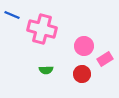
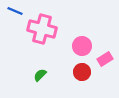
blue line: moved 3 px right, 4 px up
pink circle: moved 2 px left
green semicircle: moved 6 px left, 5 px down; rotated 136 degrees clockwise
red circle: moved 2 px up
